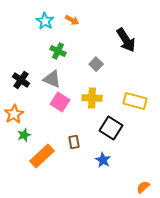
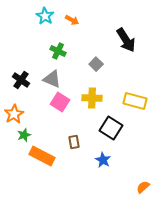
cyan star: moved 5 px up
orange rectangle: rotated 70 degrees clockwise
